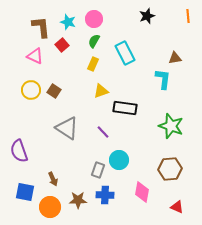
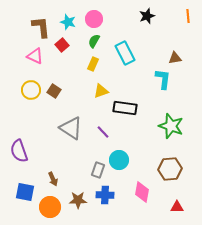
gray triangle: moved 4 px right
red triangle: rotated 24 degrees counterclockwise
